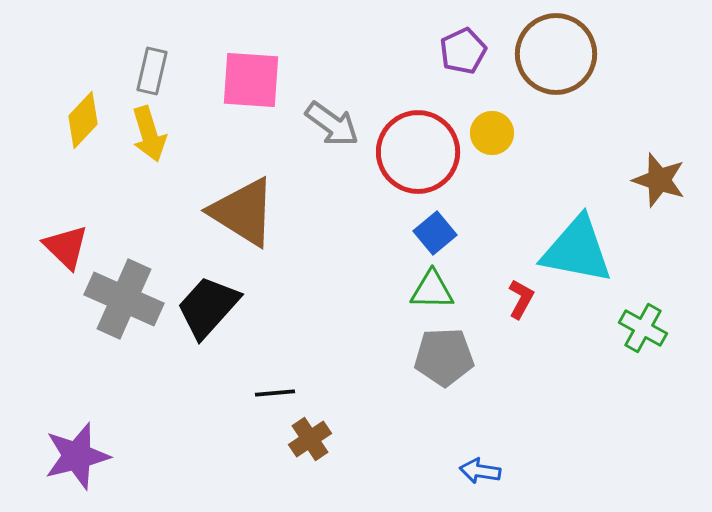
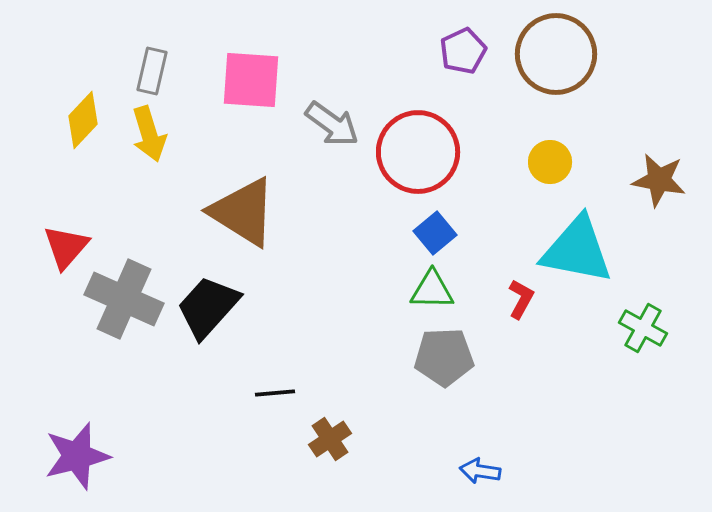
yellow circle: moved 58 px right, 29 px down
brown star: rotated 8 degrees counterclockwise
red triangle: rotated 27 degrees clockwise
brown cross: moved 20 px right
